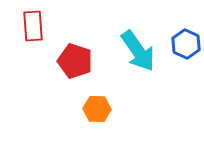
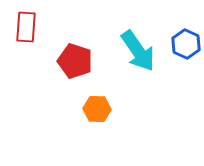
red rectangle: moved 7 px left, 1 px down; rotated 8 degrees clockwise
